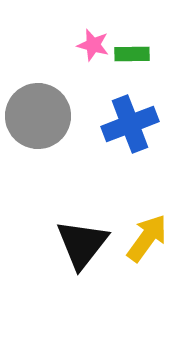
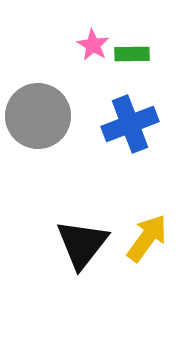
pink star: rotated 16 degrees clockwise
